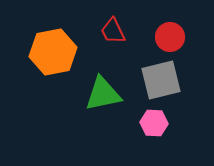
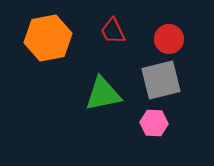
red circle: moved 1 px left, 2 px down
orange hexagon: moved 5 px left, 14 px up
